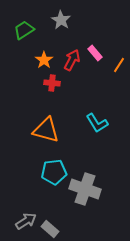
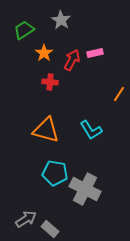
pink rectangle: rotated 63 degrees counterclockwise
orange star: moved 7 px up
orange line: moved 29 px down
red cross: moved 2 px left, 1 px up
cyan L-shape: moved 6 px left, 7 px down
cyan pentagon: moved 1 px right, 1 px down; rotated 15 degrees clockwise
gray cross: rotated 8 degrees clockwise
gray arrow: moved 2 px up
